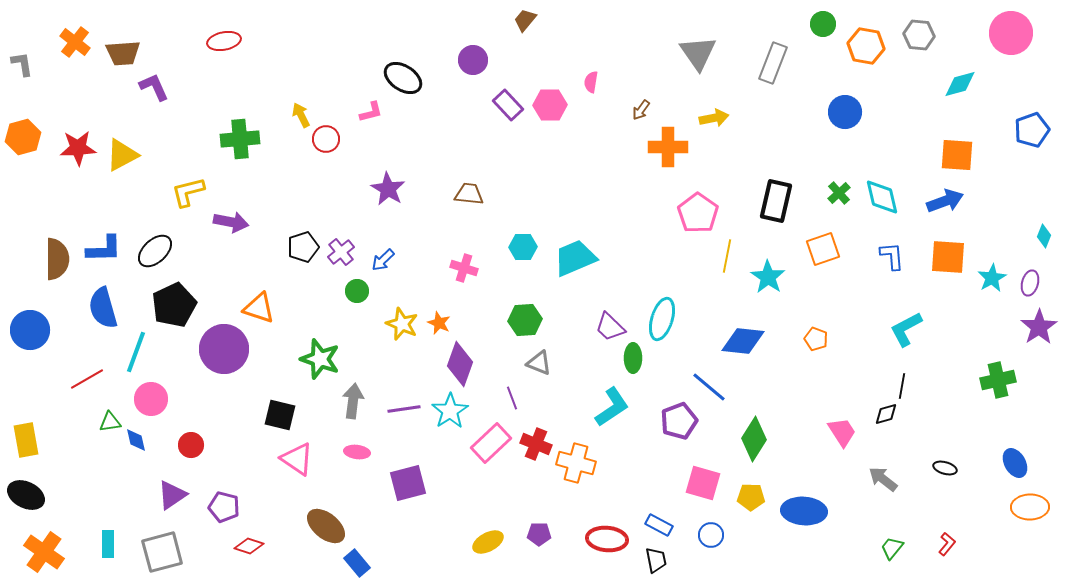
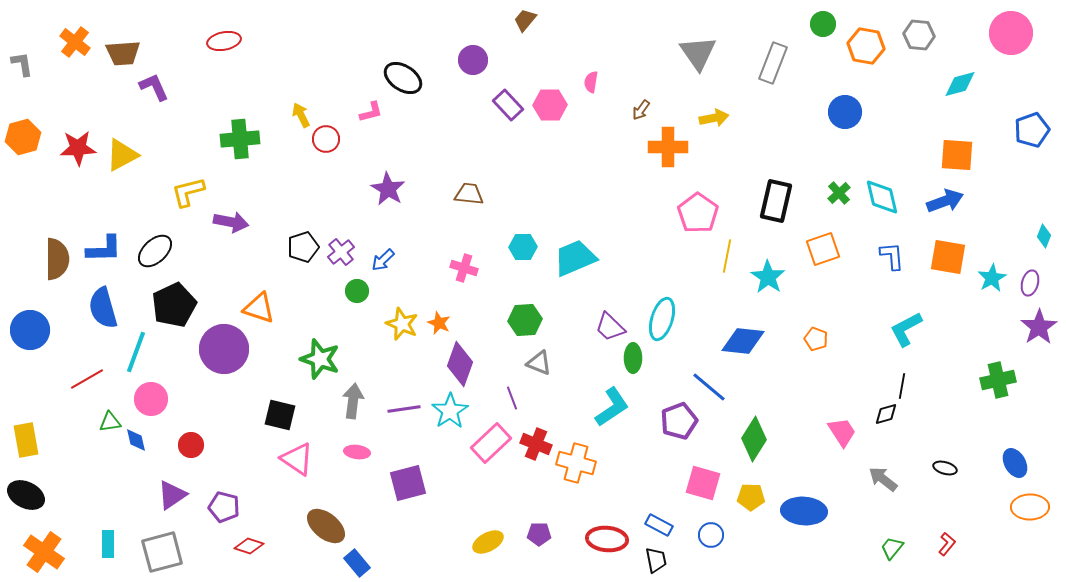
orange square at (948, 257): rotated 6 degrees clockwise
